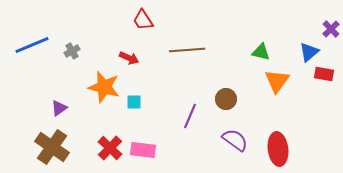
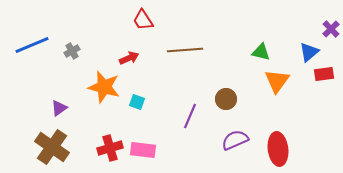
brown line: moved 2 px left
red arrow: rotated 48 degrees counterclockwise
red rectangle: rotated 18 degrees counterclockwise
cyan square: moved 3 px right; rotated 21 degrees clockwise
purple semicircle: rotated 60 degrees counterclockwise
red cross: rotated 30 degrees clockwise
